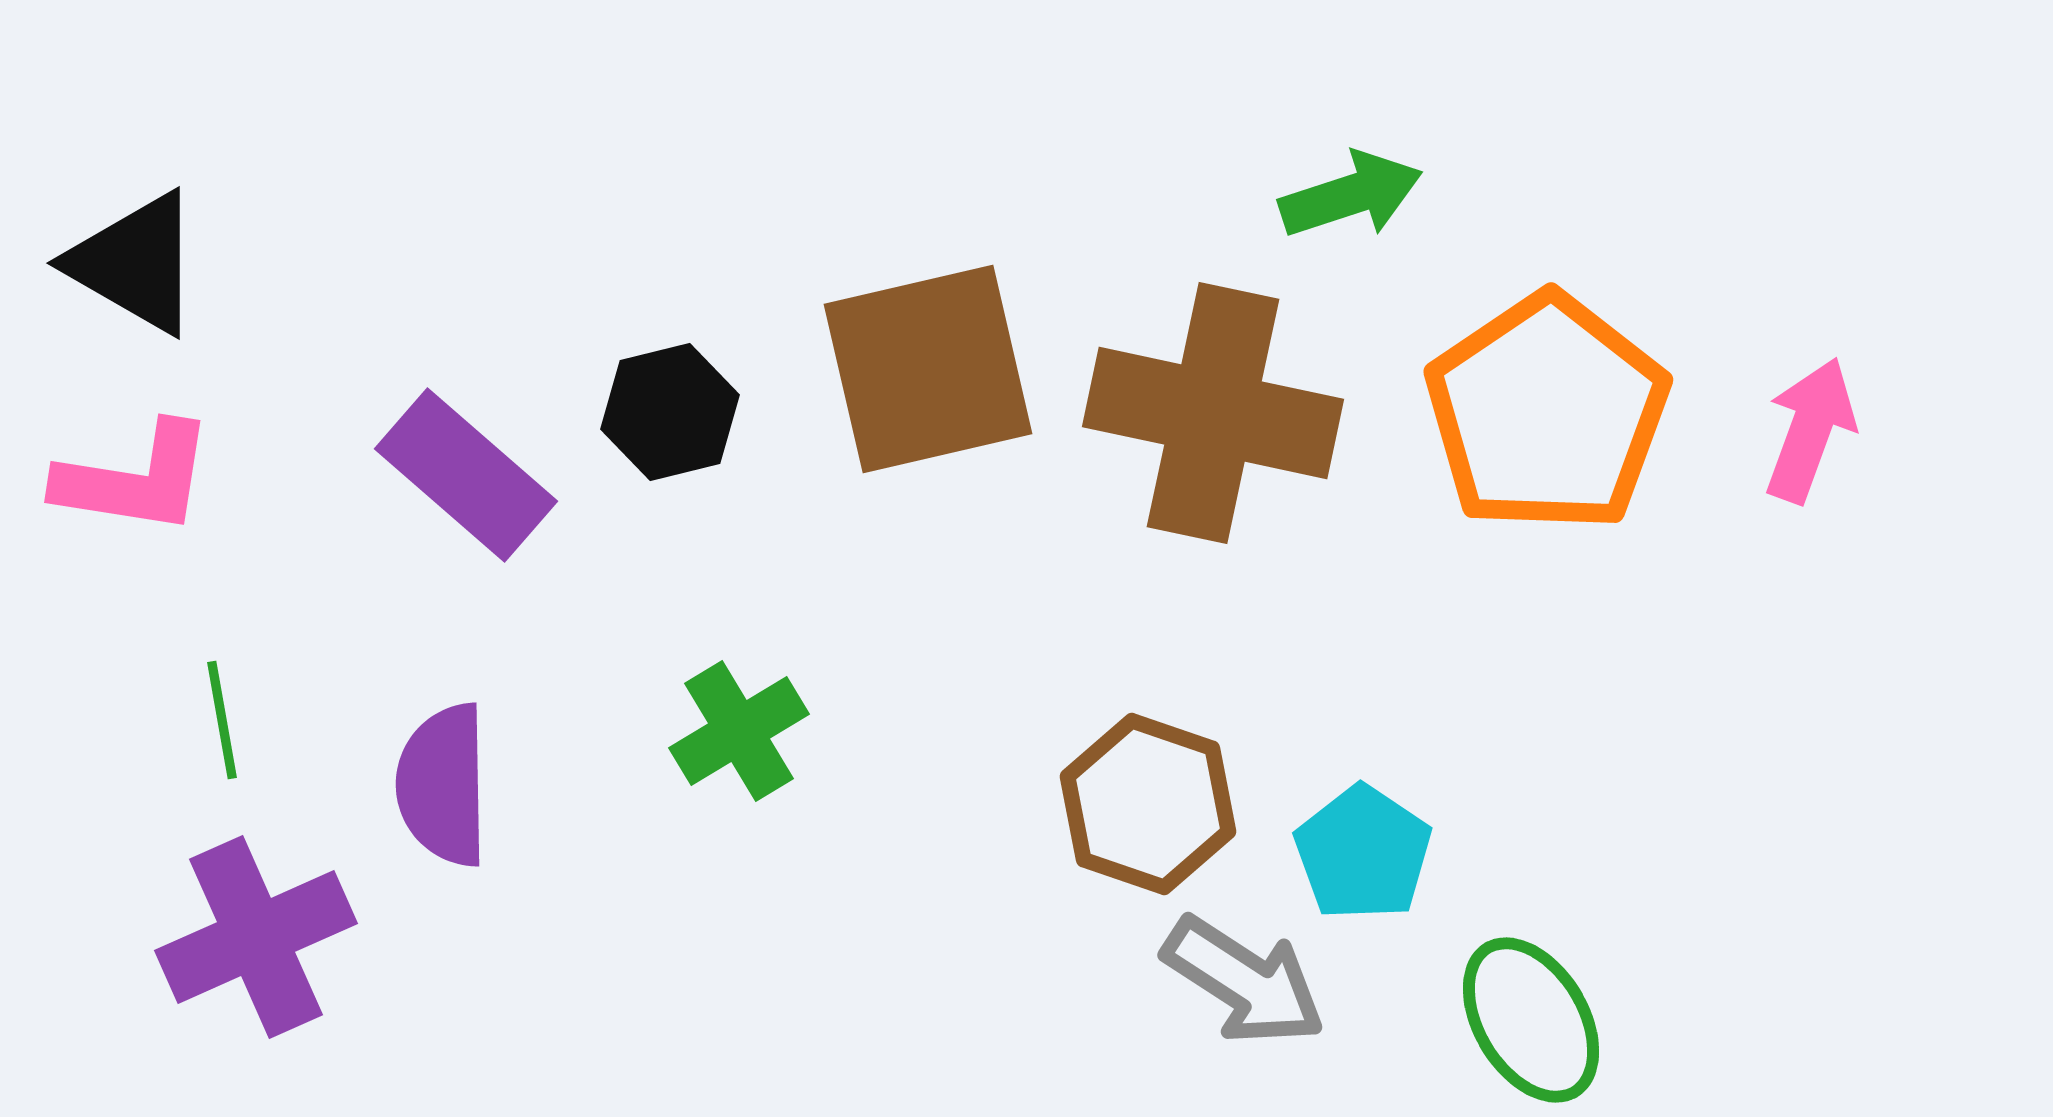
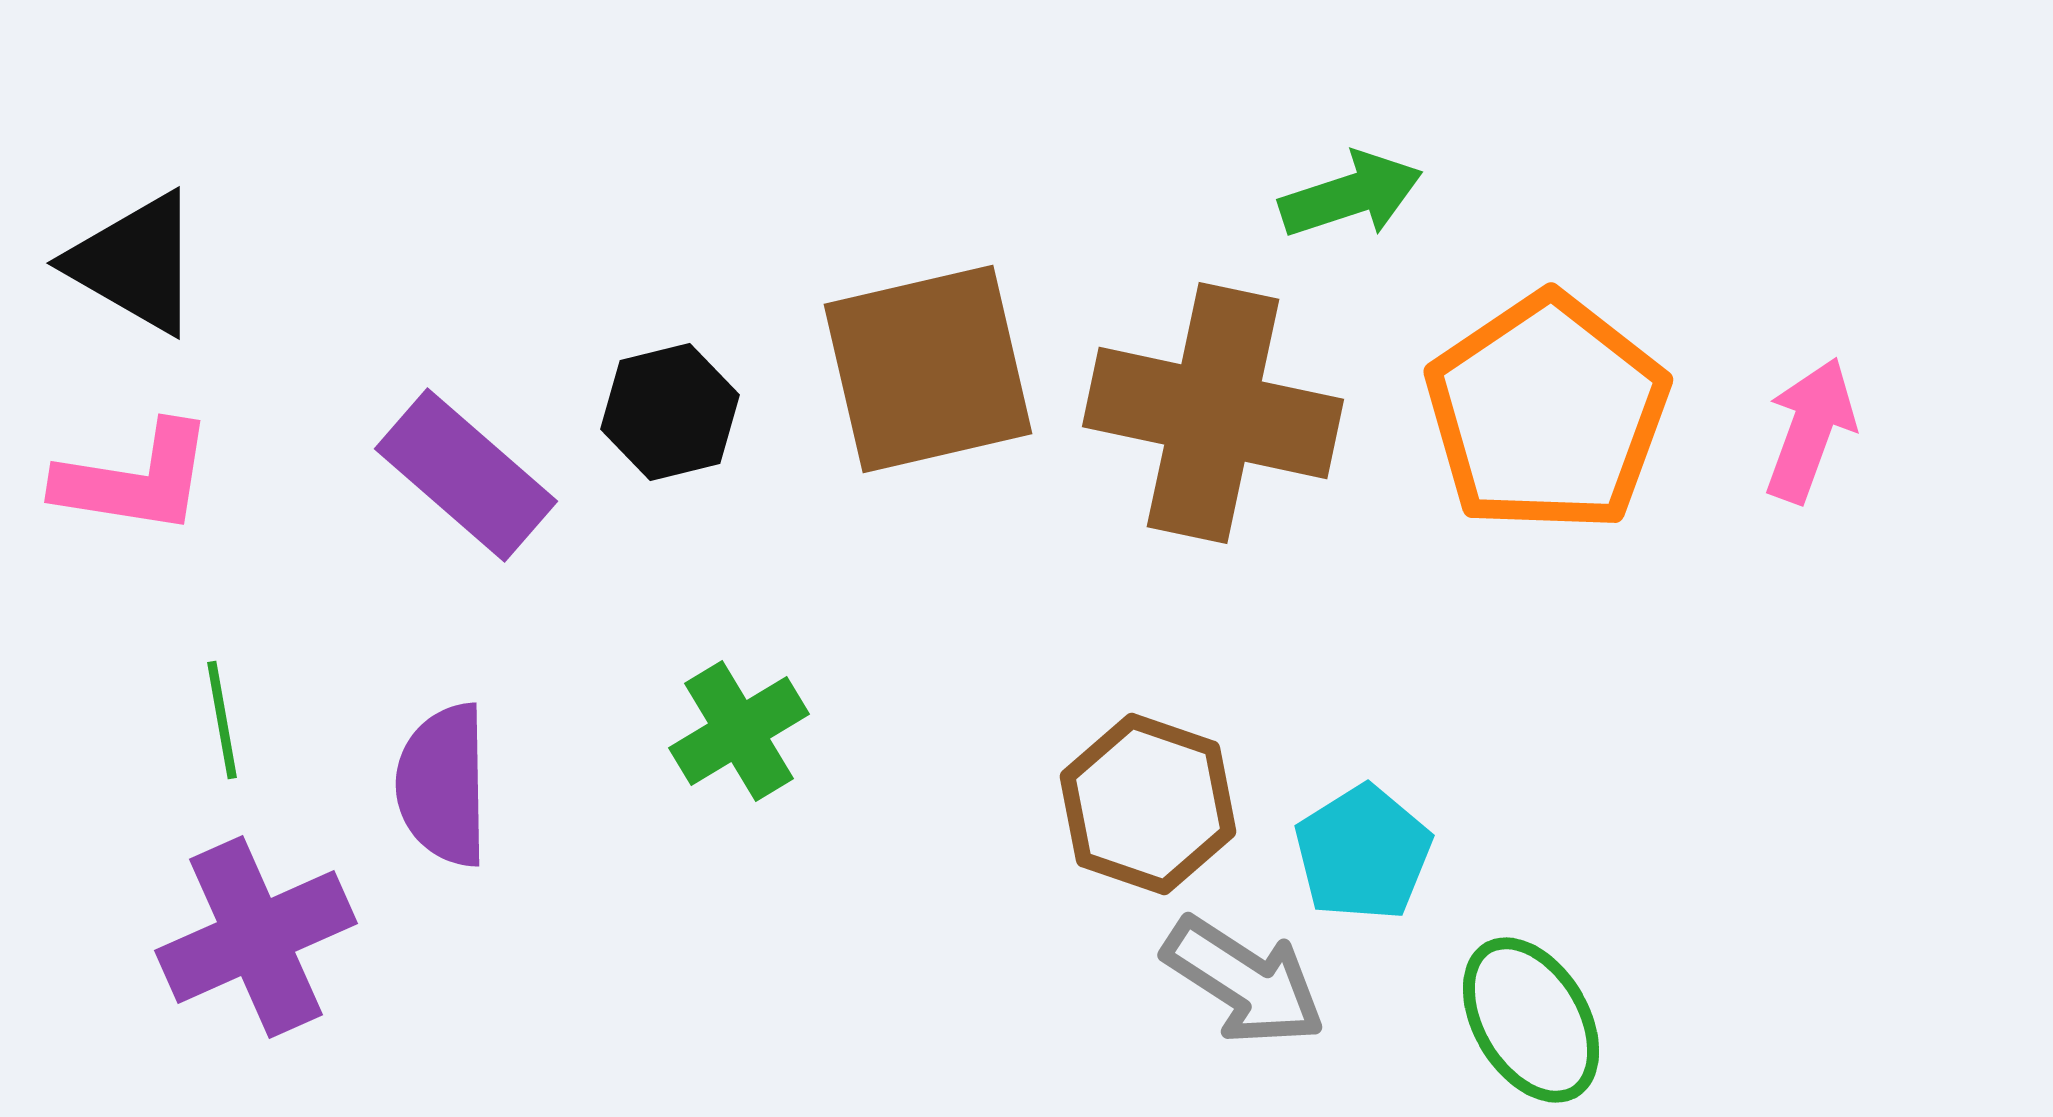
cyan pentagon: rotated 6 degrees clockwise
